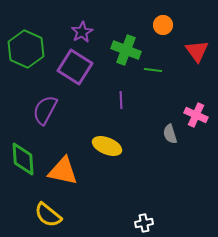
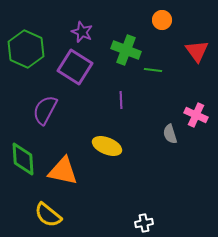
orange circle: moved 1 px left, 5 px up
purple star: rotated 20 degrees counterclockwise
